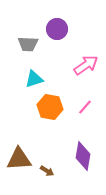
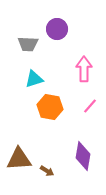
pink arrow: moved 2 px left, 4 px down; rotated 55 degrees counterclockwise
pink line: moved 5 px right, 1 px up
